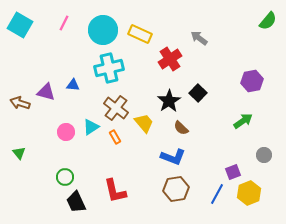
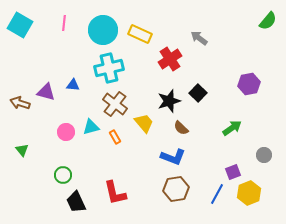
pink line: rotated 21 degrees counterclockwise
purple hexagon: moved 3 px left, 3 px down
black star: rotated 15 degrees clockwise
brown cross: moved 1 px left, 4 px up
green arrow: moved 11 px left, 7 px down
cyan triangle: rotated 18 degrees clockwise
green triangle: moved 3 px right, 3 px up
green circle: moved 2 px left, 2 px up
red L-shape: moved 2 px down
